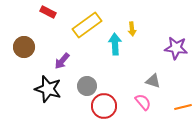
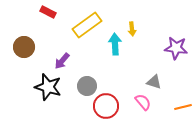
gray triangle: moved 1 px right, 1 px down
black star: moved 2 px up
red circle: moved 2 px right
